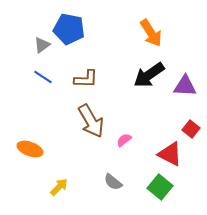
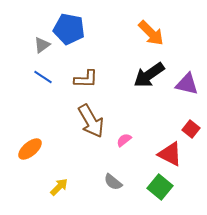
orange arrow: rotated 12 degrees counterclockwise
purple triangle: moved 2 px right, 2 px up; rotated 10 degrees clockwise
orange ellipse: rotated 60 degrees counterclockwise
